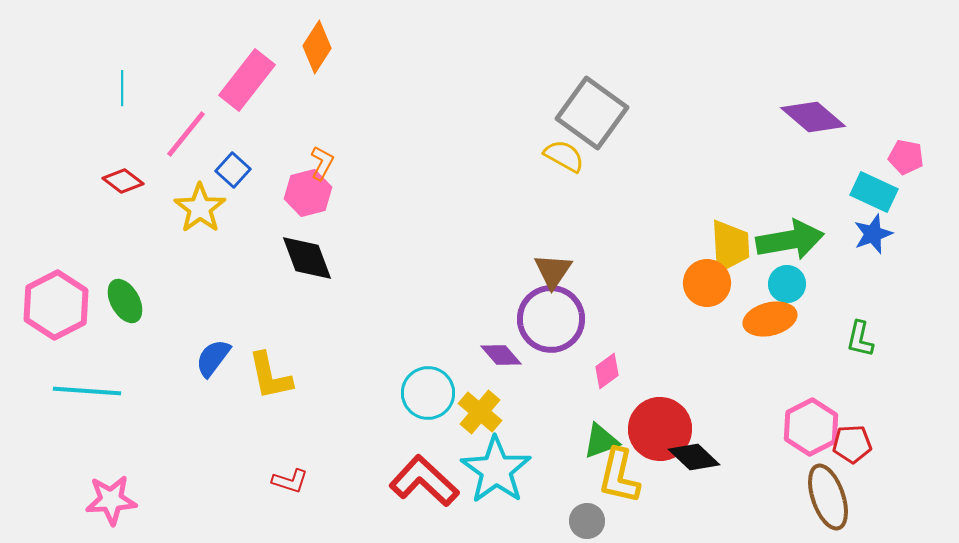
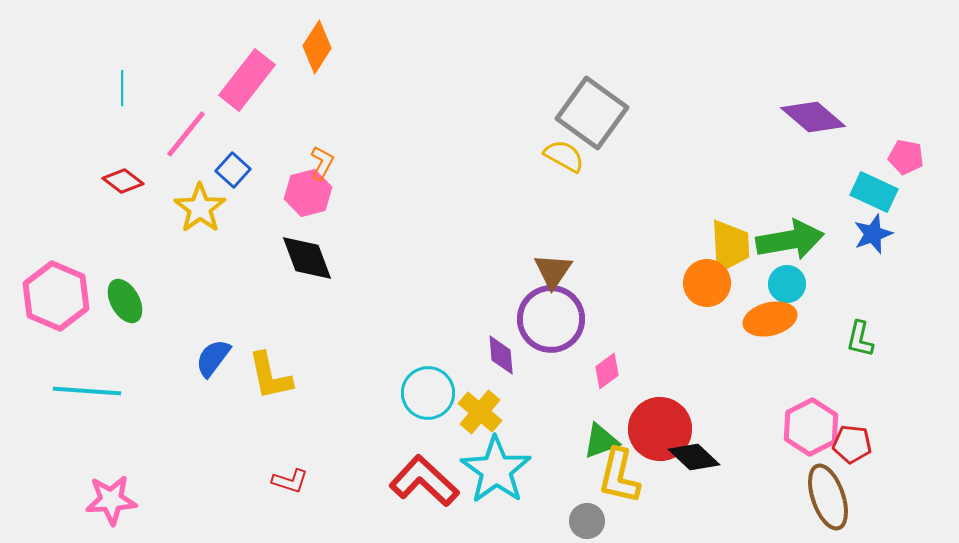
pink hexagon at (56, 305): moved 9 px up; rotated 10 degrees counterclockwise
purple diamond at (501, 355): rotated 36 degrees clockwise
red pentagon at (852, 444): rotated 9 degrees clockwise
